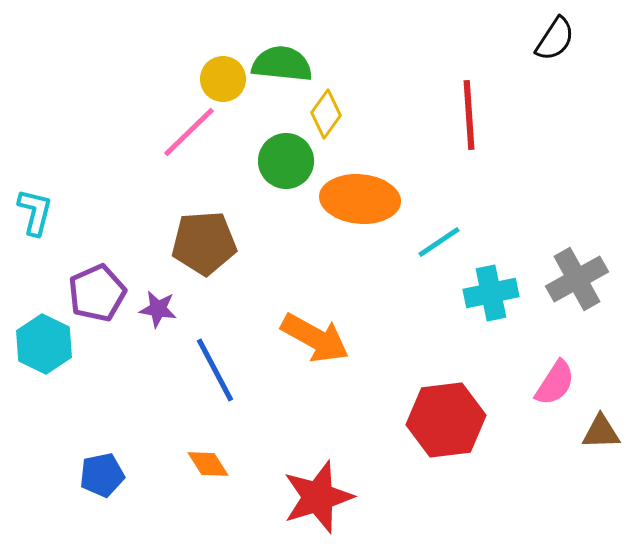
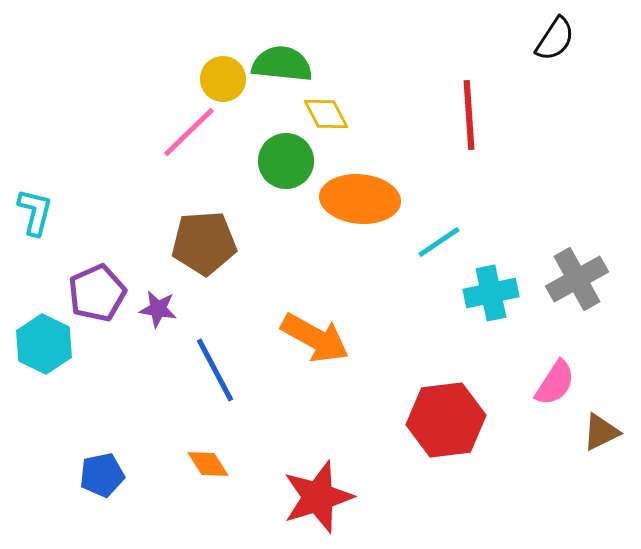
yellow diamond: rotated 63 degrees counterclockwise
brown triangle: rotated 24 degrees counterclockwise
